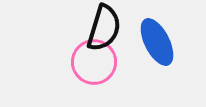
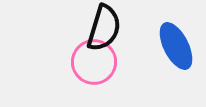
blue ellipse: moved 19 px right, 4 px down
